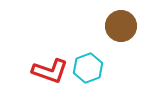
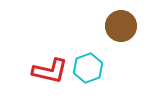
red L-shape: rotated 6 degrees counterclockwise
